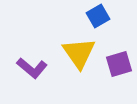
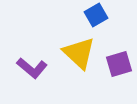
blue square: moved 2 px left, 1 px up
yellow triangle: rotated 12 degrees counterclockwise
